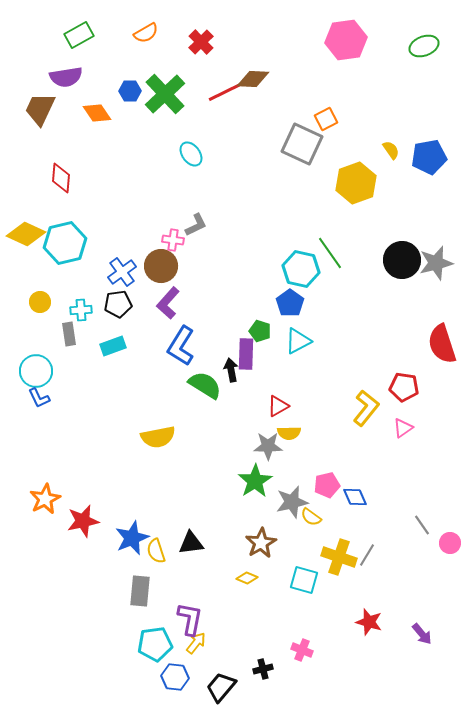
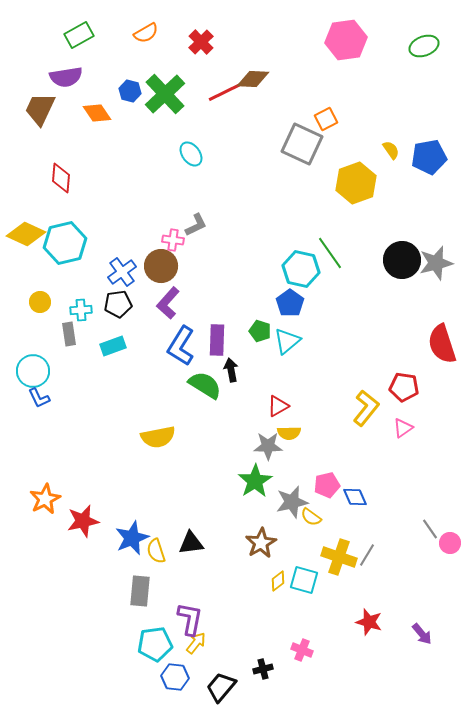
blue hexagon at (130, 91): rotated 15 degrees clockwise
cyan triangle at (298, 341): moved 11 px left; rotated 12 degrees counterclockwise
purple rectangle at (246, 354): moved 29 px left, 14 px up
cyan circle at (36, 371): moved 3 px left
gray line at (422, 525): moved 8 px right, 4 px down
yellow diamond at (247, 578): moved 31 px right, 3 px down; rotated 60 degrees counterclockwise
